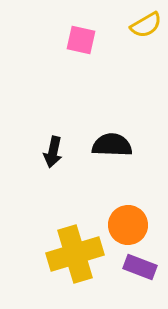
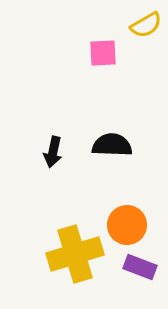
pink square: moved 22 px right, 13 px down; rotated 16 degrees counterclockwise
orange circle: moved 1 px left
